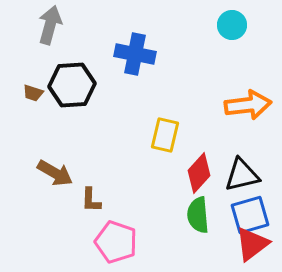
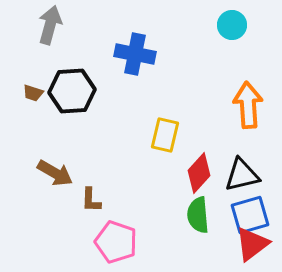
black hexagon: moved 6 px down
orange arrow: rotated 87 degrees counterclockwise
